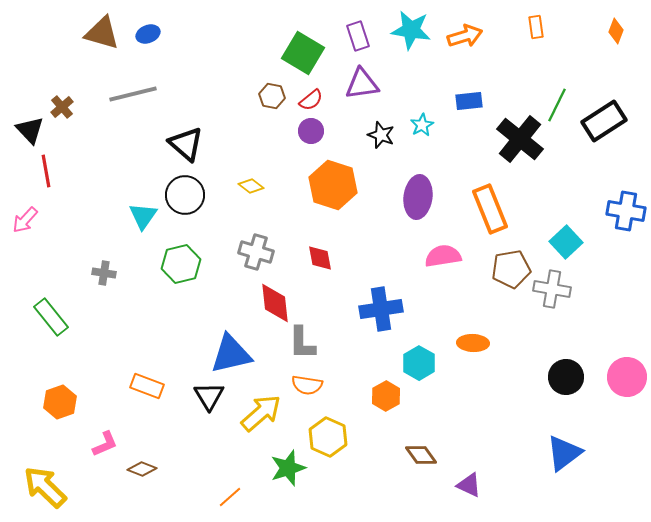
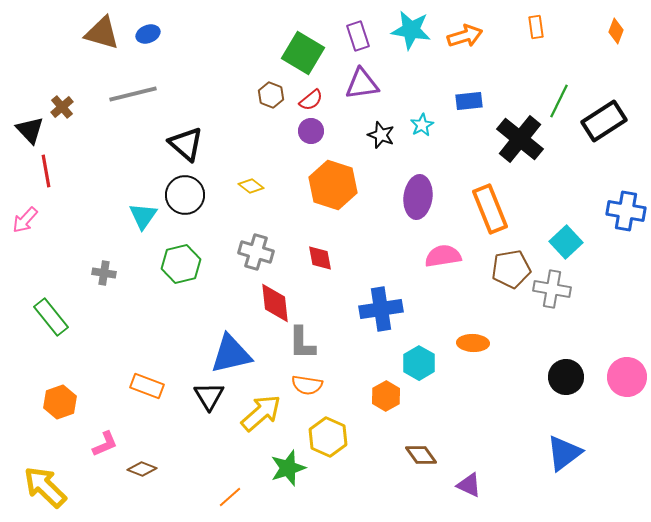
brown hexagon at (272, 96): moved 1 px left, 1 px up; rotated 10 degrees clockwise
green line at (557, 105): moved 2 px right, 4 px up
